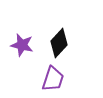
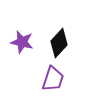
purple star: moved 3 px up
